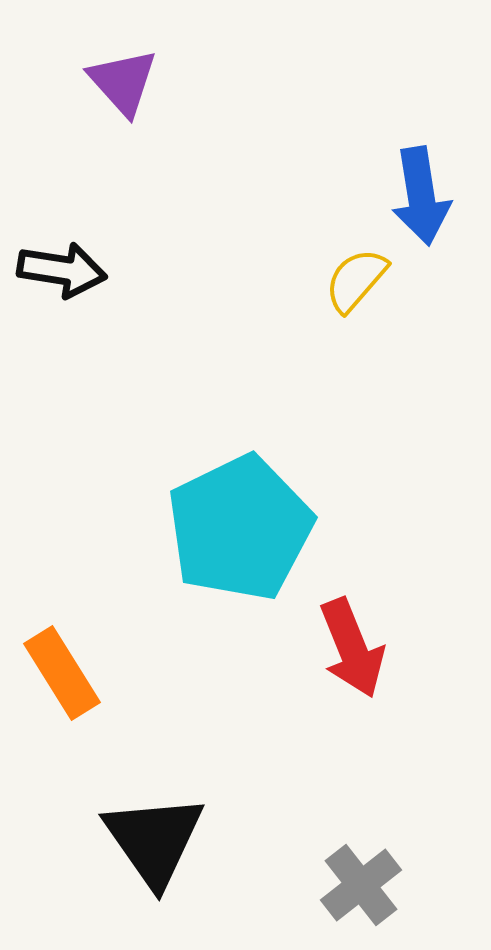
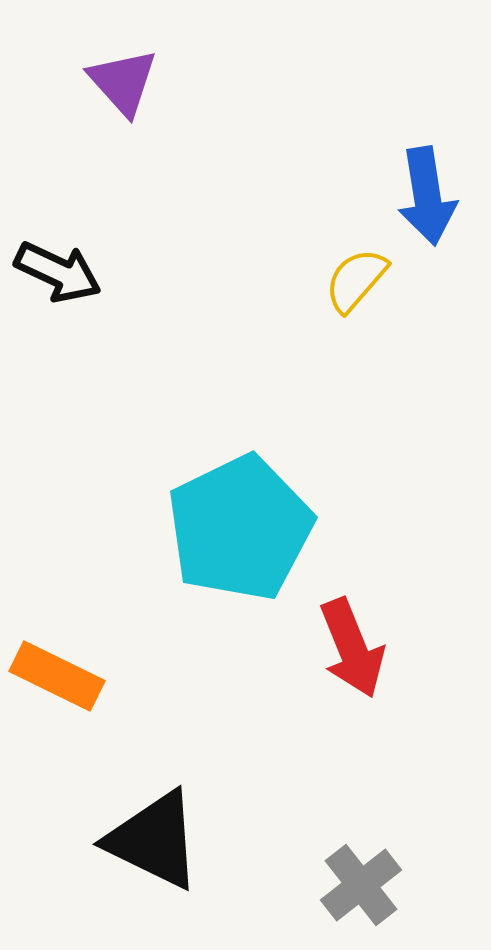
blue arrow: moved 6 px right
black arrow: moved 4 px left, 2 px down; rotated 16 degrees clockwise
orange rectangle: moved 5 px left, 3 px down; rotated 32 degrees counterclockwise
black triangle: rotated 29 degrees counterclockwise
